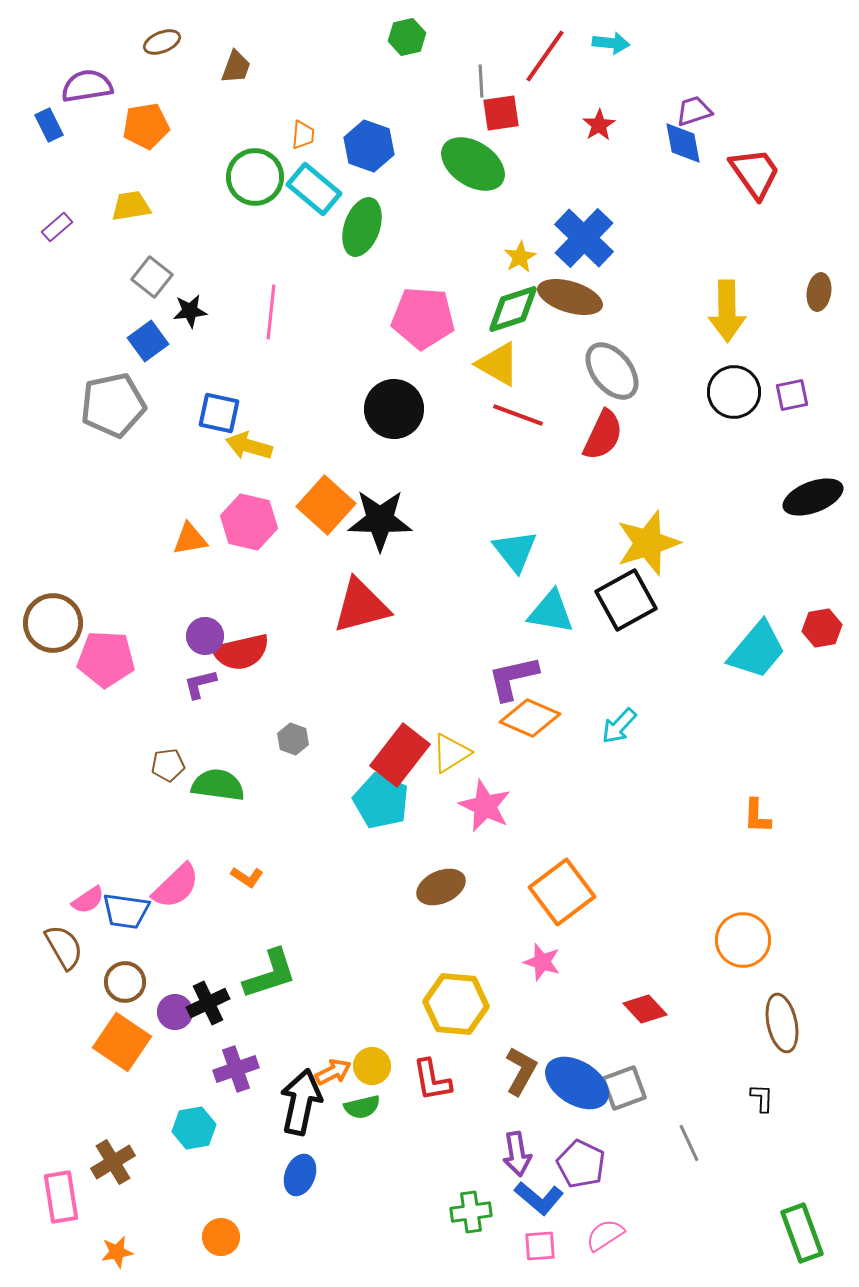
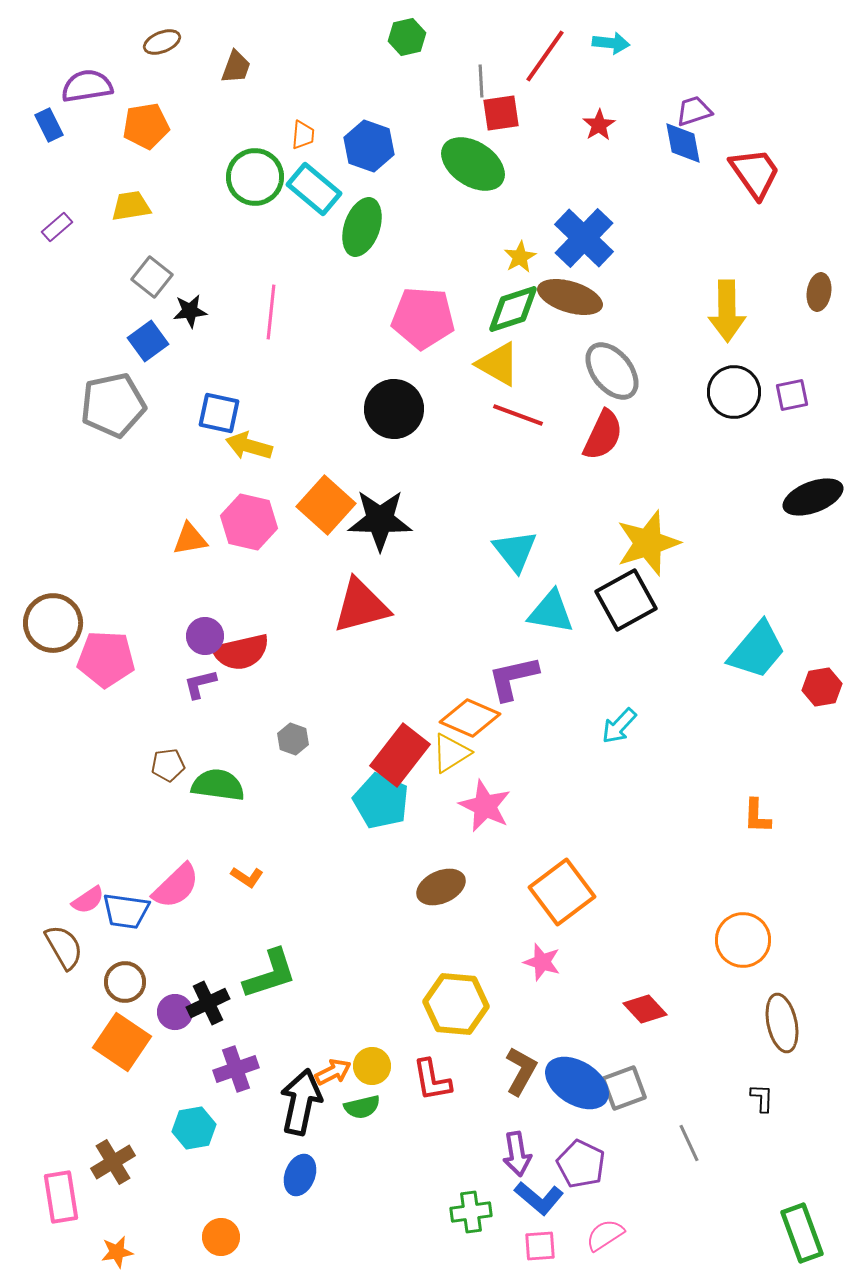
red hexagon at (822, 628): moved 59 px down
orange diamond at (530, 718): moved 60 px left
